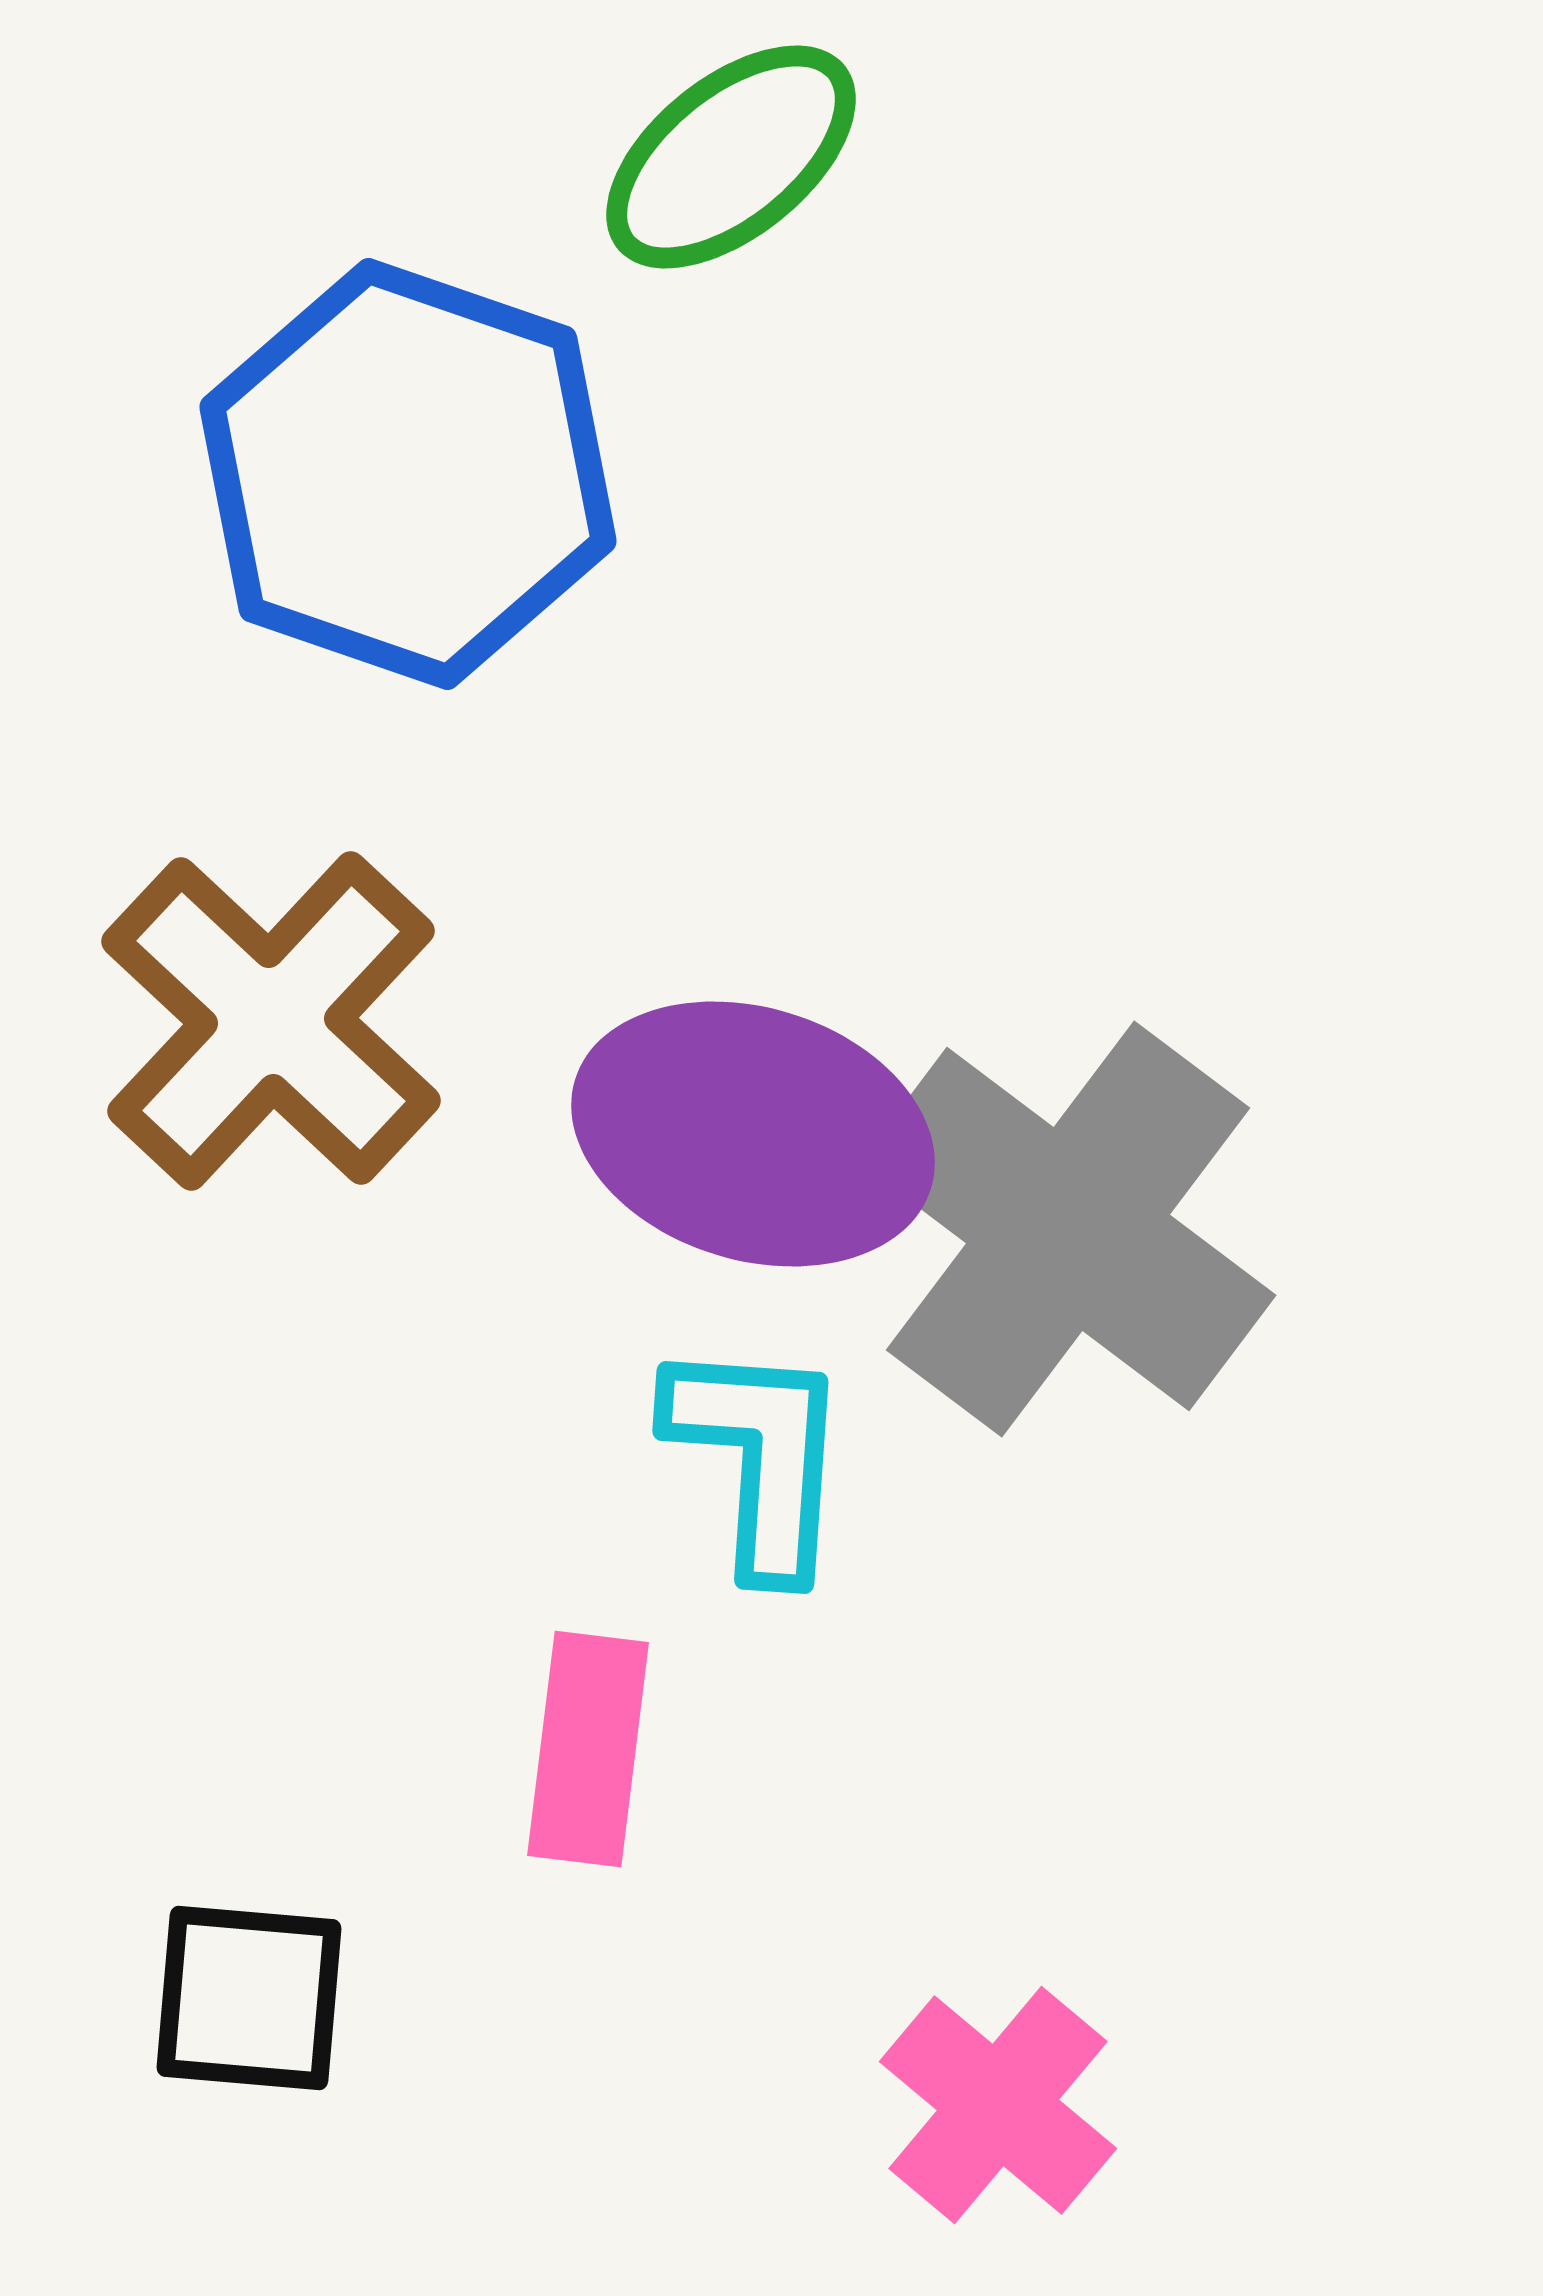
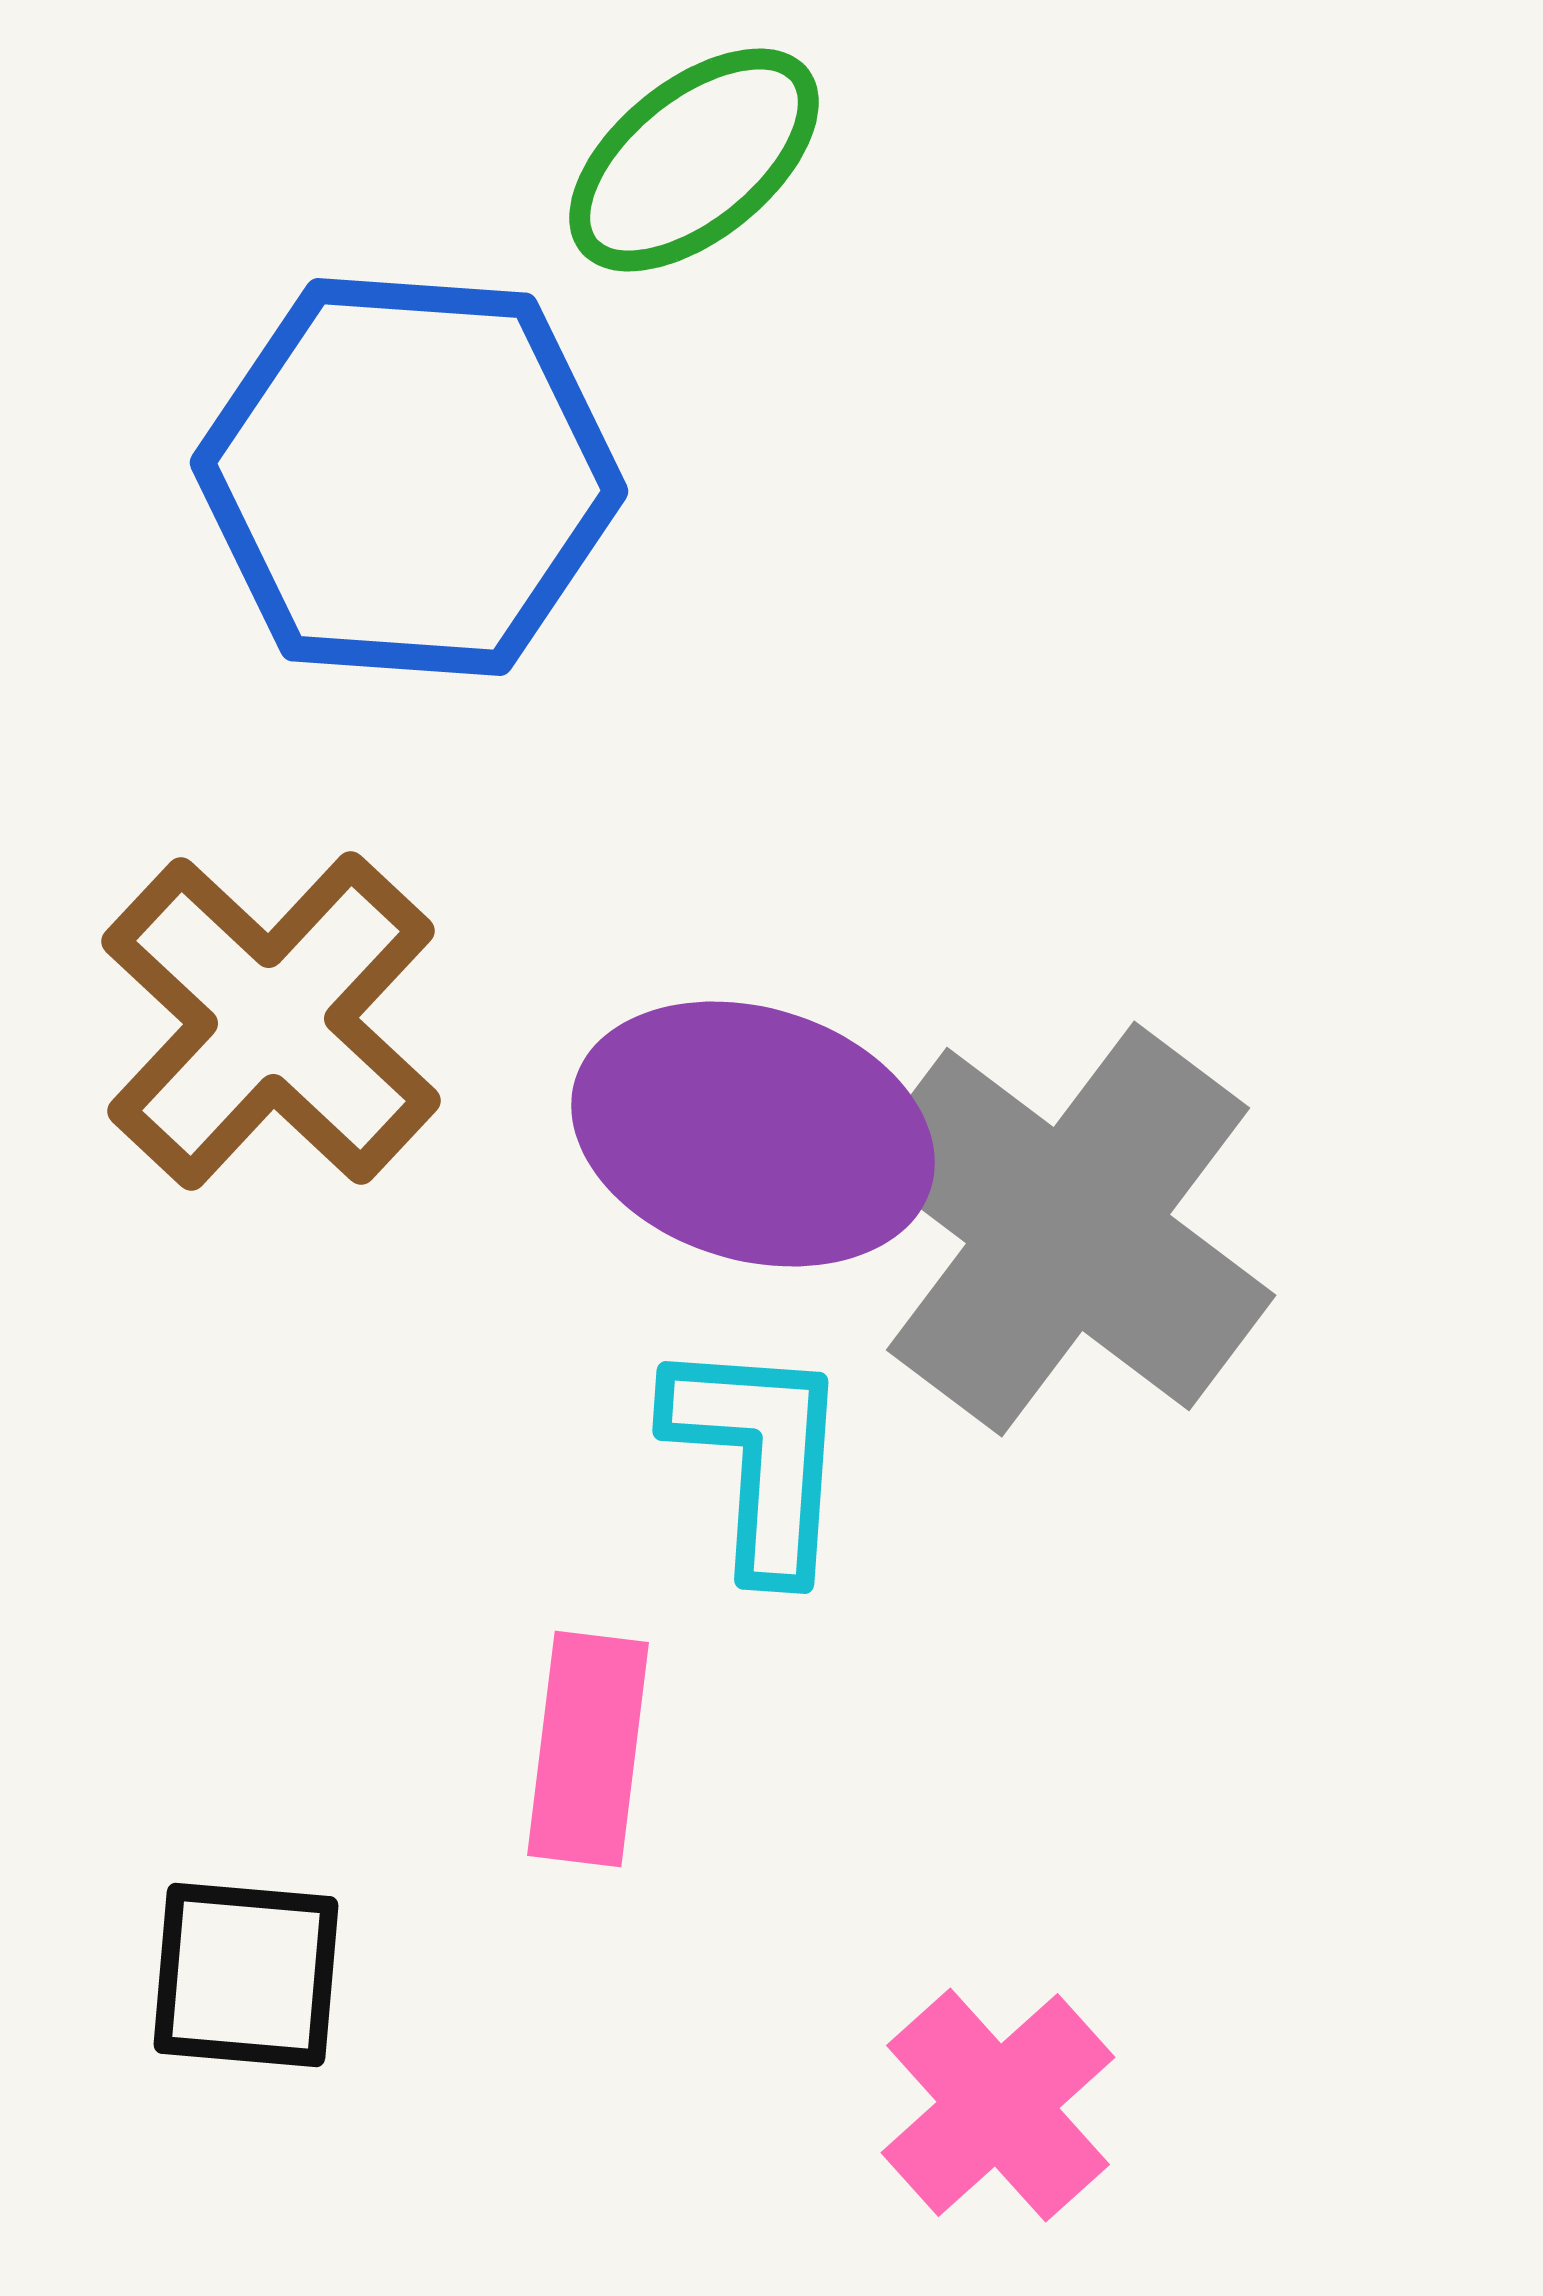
green ellipse: moved 37 px left, 3 px down
blue hexagon: moved 1 px right, 3 px down; rotated 15 degrees counterclockwise
black square: moved 3 px left, 23 px up
pink cross: rotated 8 degrees clockwise
